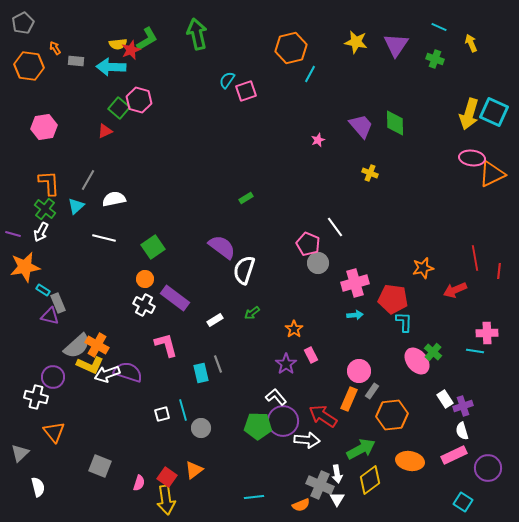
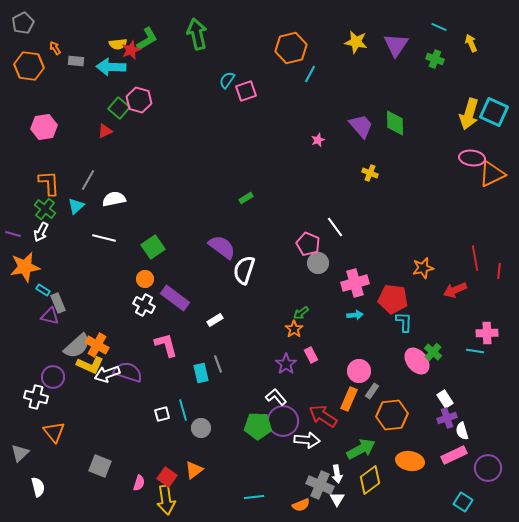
green arrow at (252, 313): moved 49 px right
purple cross at (463, 406): moved 16 px left, 12 px down
